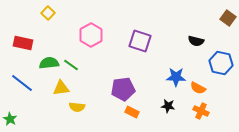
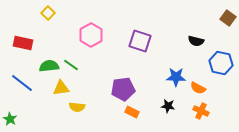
green semicircle: moved 3 px down
